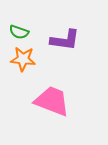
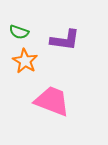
orange star: moved 2 px right, 2 px down; rotated 25 degrees clockwise
